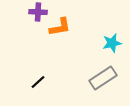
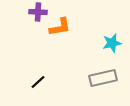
gray rectangle: rotated 20 degrees clockwise
